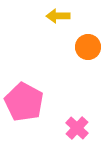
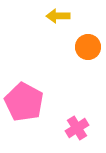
pink cross: rotated 15 degrees clockwise
